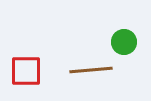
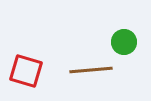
red square: rotated 16 degrees clockwise
